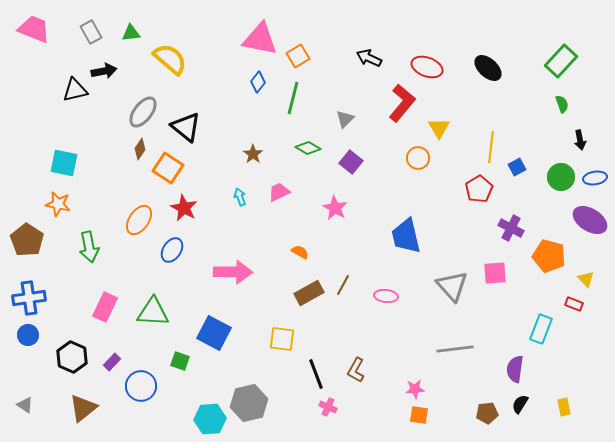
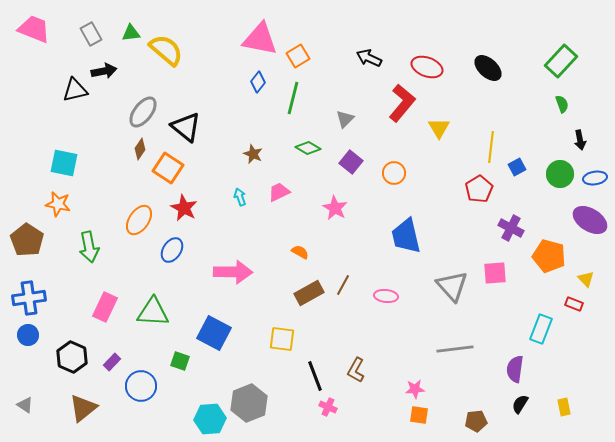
gray rectangle at (91, 32): moved 2 px down
yellow semicircle at (170, 59): moved 4 px left, 9 px up
brown star at (253, 154): rotated 12 degrees counterclockwise
orange circle at (418, 158): moved 24 px left, 15 px down
green circle at (561, 177): moved 1 px left, 3 px up
black line at (316, 374): moved 1 px left, 2 px down
gray hexagon at (249, 403): rotated 9 degrees counterclockwise
brown pentagon at (487, 413): moved 11 px left, 8 px down
